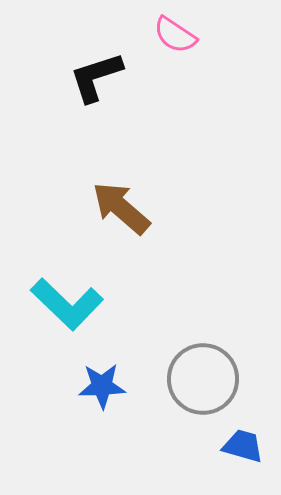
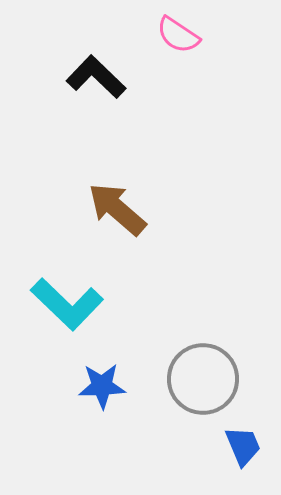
pink semicircle: moved 3 px right
black L-shape: rotated 62 degrees clockwise
brown arrow: moved 4 px left, 1 px down
blue trapezoid: rotated 51 degrees clockwise
